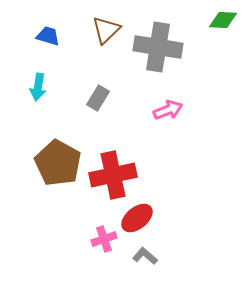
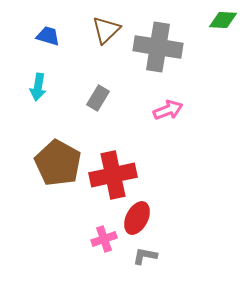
red ellipse: rotated 24 degrees counterclockwise
gray L-shape: rotated 30 degrees counterclockwise
